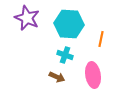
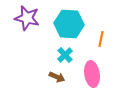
purple star: rotated 10 degrees counterclockwise
cyan cross: rotated 28 degrees clockwise
pink ellipse: moved 1 px left, 1 px up
